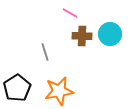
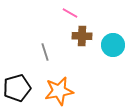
cyan circle: moved 3 px right, 11 px down
black pentagon: rotated 16 degrees clockwise
